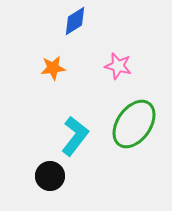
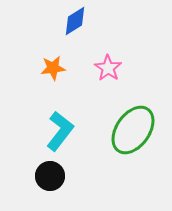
pink star: moved 10 px left, 2 px down; rotated 20 degrees clockwise
green ellipse: moved 1 px left, 6 px down
cyan L-shape: moved 15 px left, 5 px up
